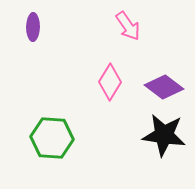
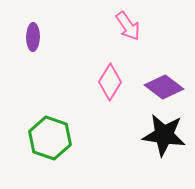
purple ellipse: moved 10 px down
green hexagon: moved 2 px left; rotated 15 degrees clockwise
